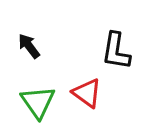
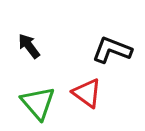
black L-shape: moved 4 px left, 1 px up; rotated 102 degrees clockwise
green triangle: moved 1 px down; rotated 6 degrees counterclockwise
